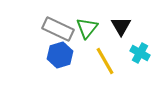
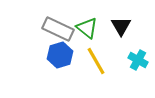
green triangle: rotated 30 degrees counterclockwise
cyan cross: moved 2 px left, 7 px down
yellow line: moved 9 px left
